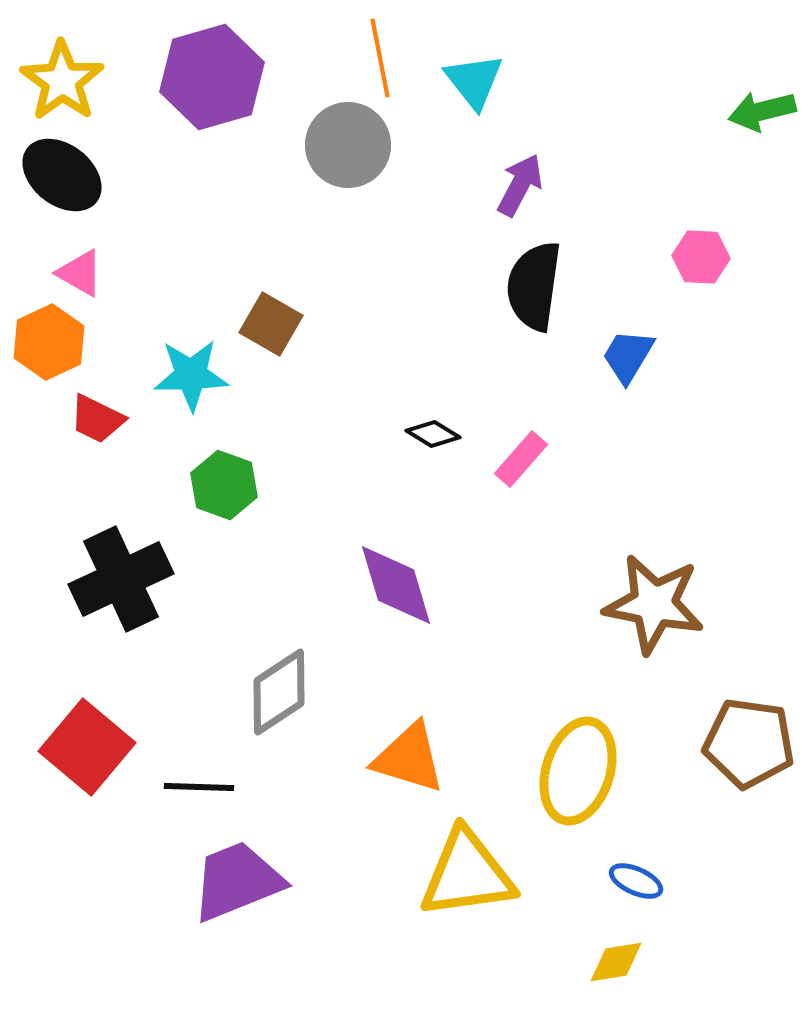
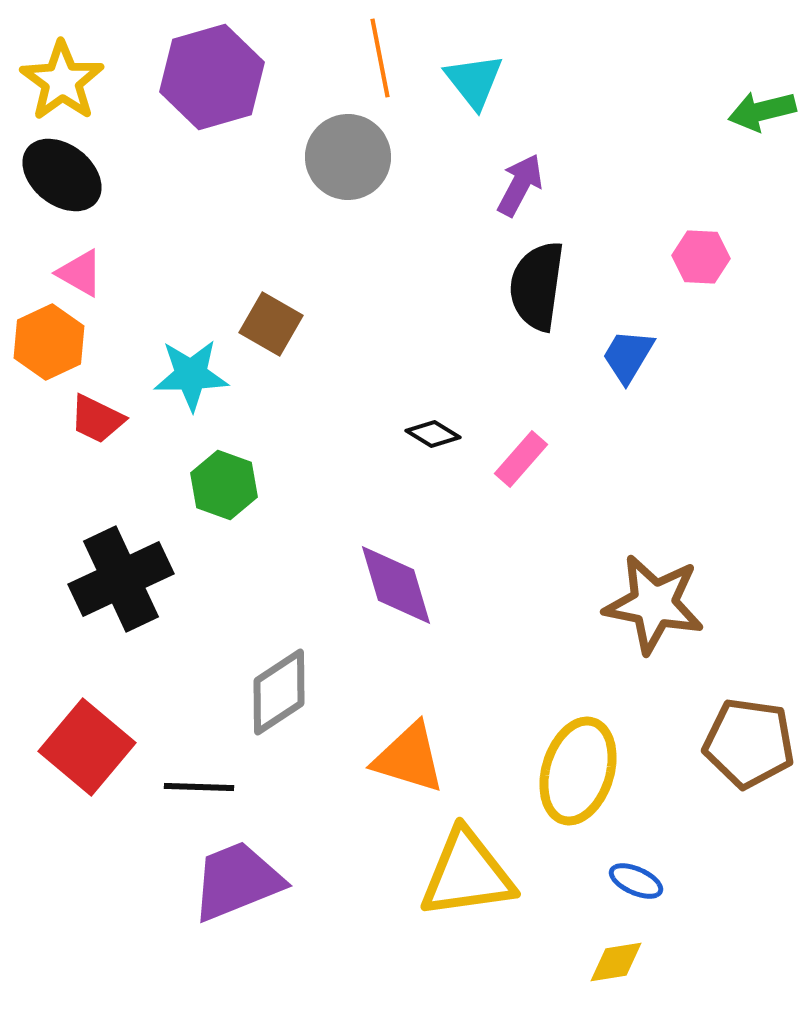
gray circle: moved 12 px down
black semicircle: moved 3 px right
